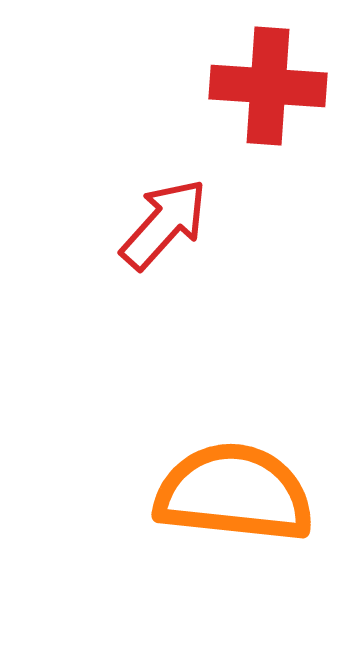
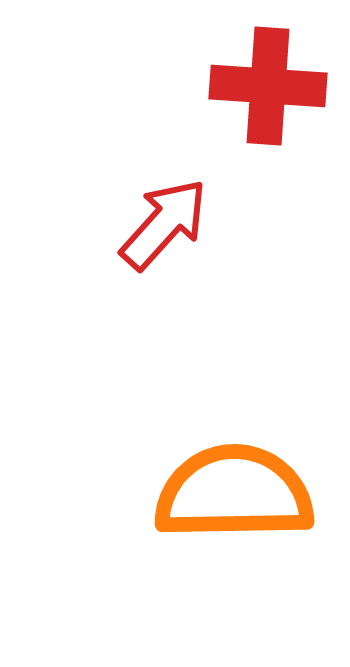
orange semicircle: rotated 7 degrees counterclockwise
